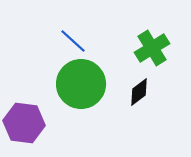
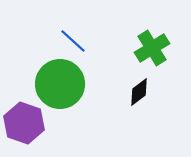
green circle: moved 21 px left
purple hexagon: rotated 12 degrees clockwise
